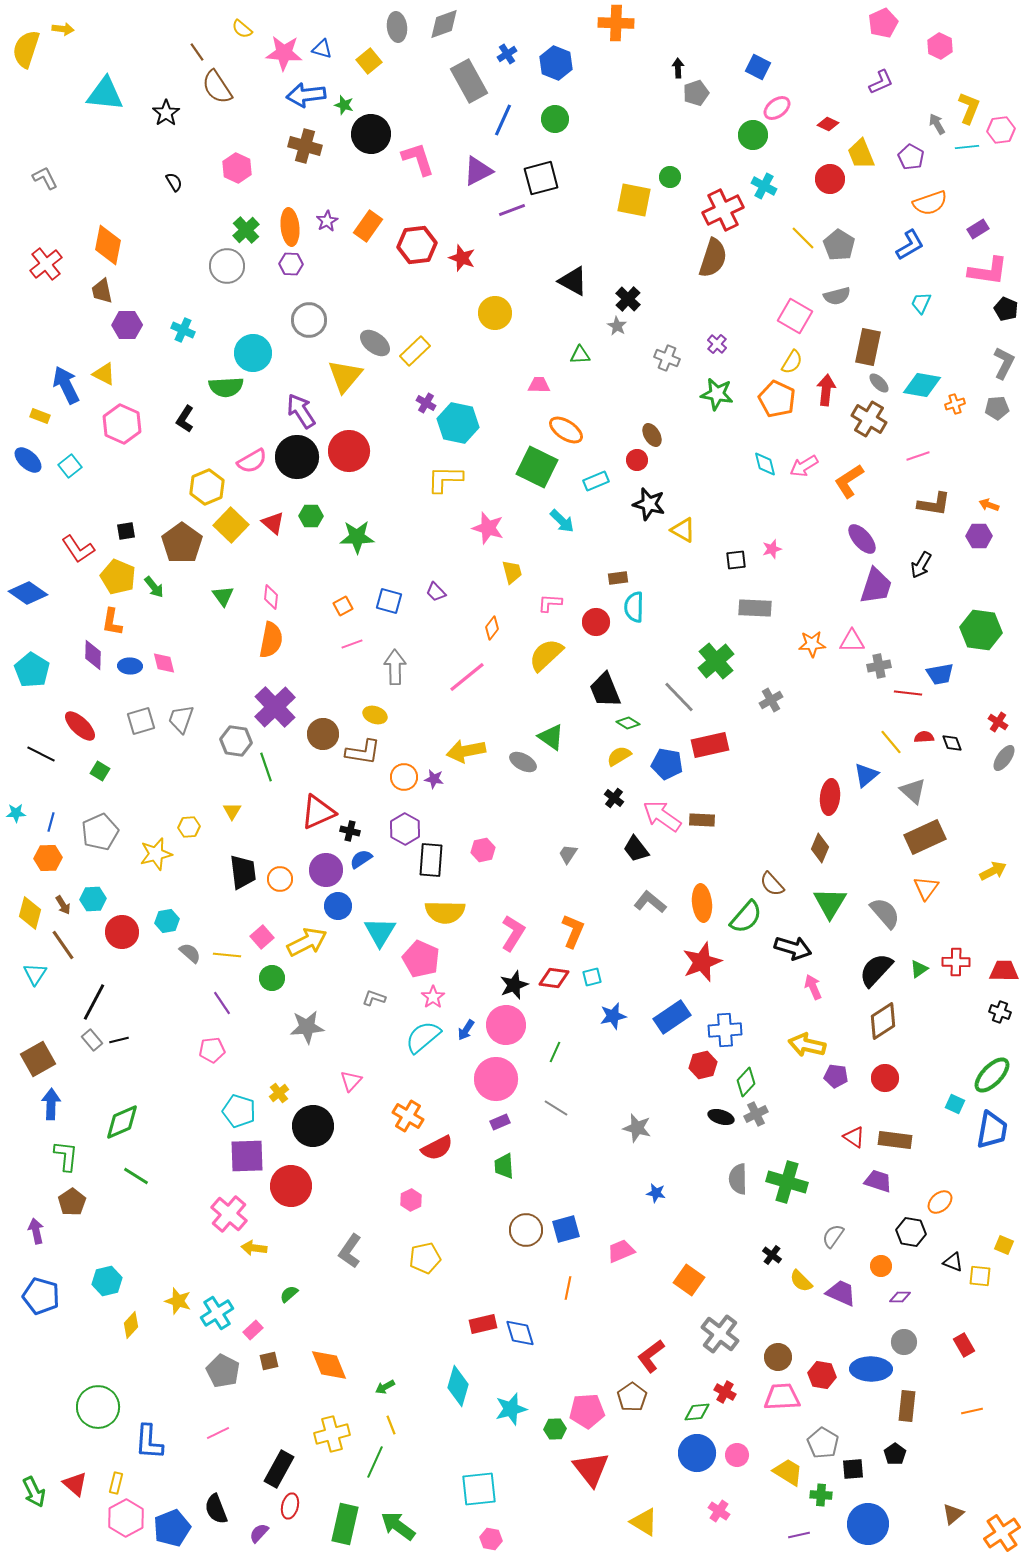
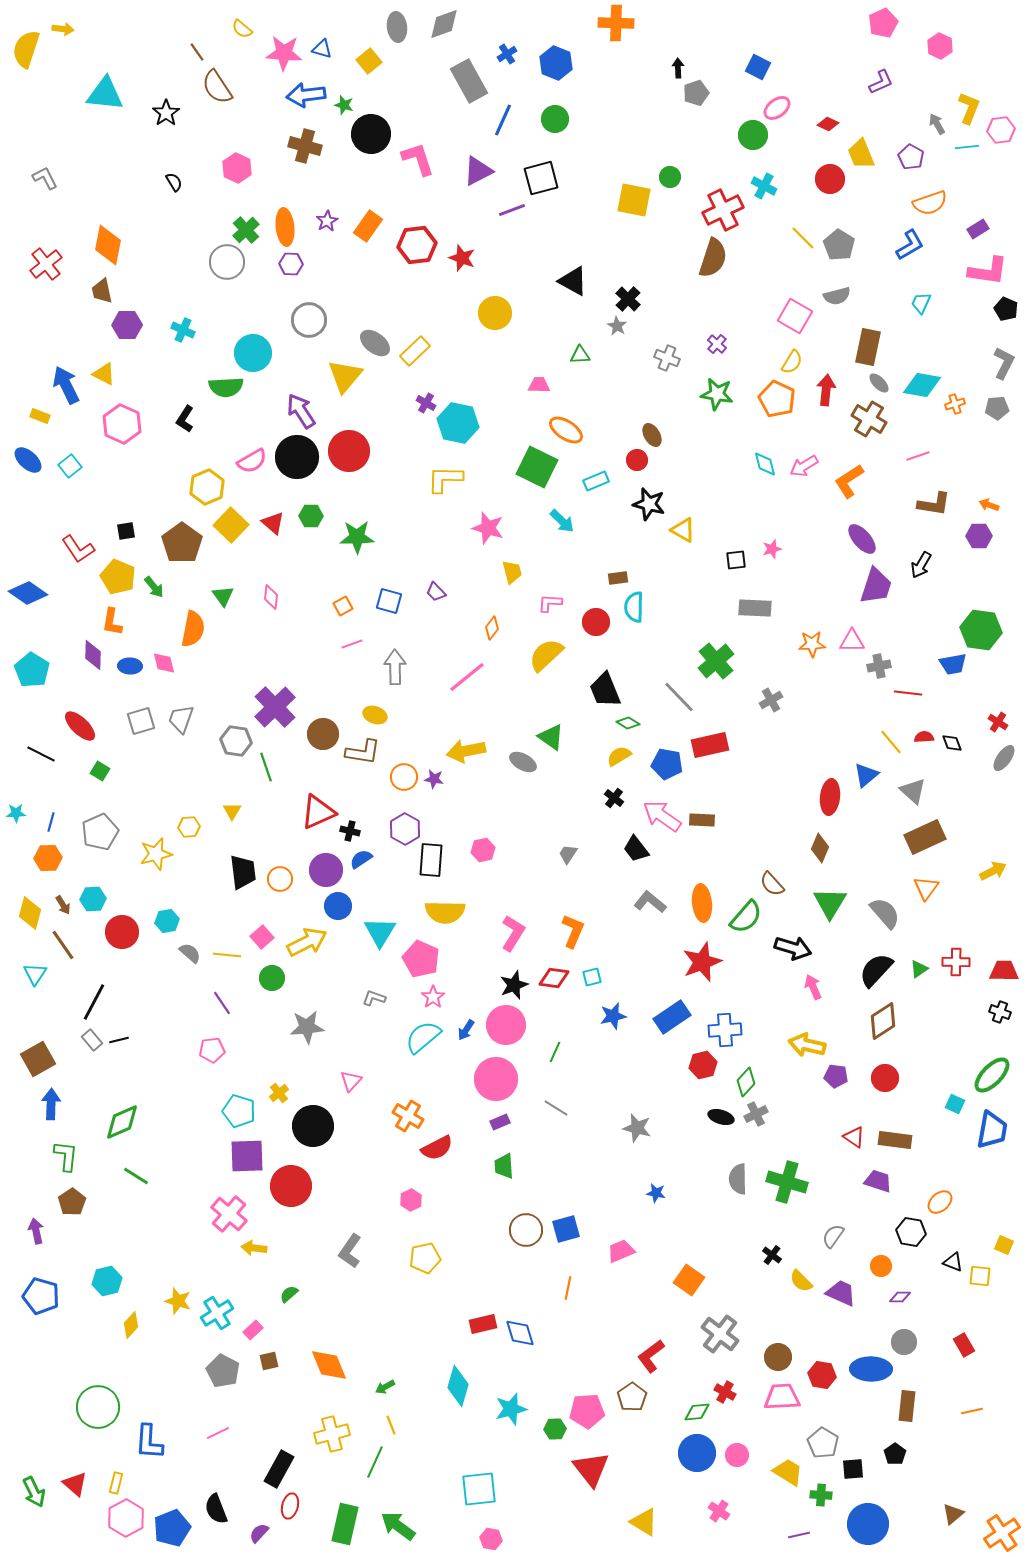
orange ellipse at (290, 227): moved 5 px left
gray circle at (227, 266): moved 4 px up
orange semicircle at (271, 640): moved 78 px left, 11 px up
blue trapezoid at (940, 674): moved 13 px right, 10 px up
